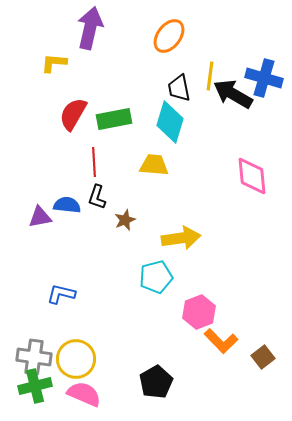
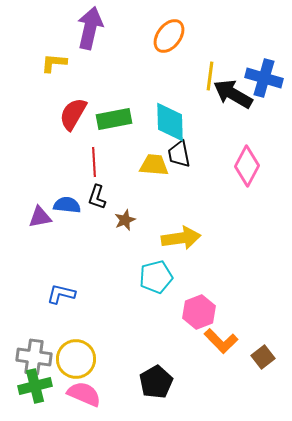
black trapezoid: moved 66 px down
cyan diamond: rotated 18 degrees counterclockwise
pink diamond: moved 5 px left, 10 px up; rotated 33 degrees clockwise
